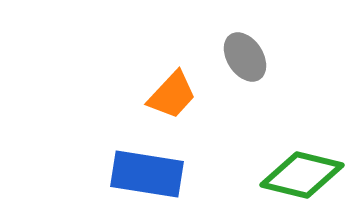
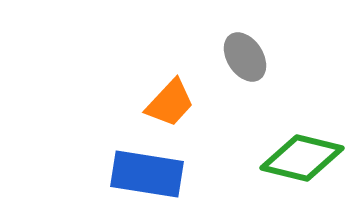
orange trapezoid: moved 2 px left, 8 px down
green diamond: moved 17 px up
